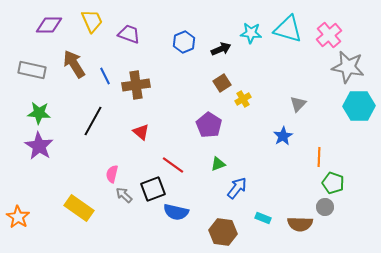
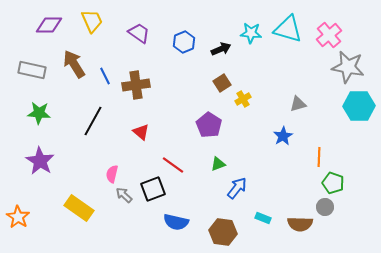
purple trapezoid: moved 10 px right, 1 px up; rotated 15 degrees clockwise
gray triangle: rotated 30 degrees clockwise
purple star: moved 1 px right, 15 px down
blue semicircle: moved 10 px down
